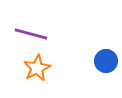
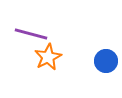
orange star: moved 11 px right, 11 px up
